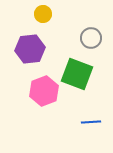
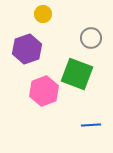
purple hexagon: moved 3 px left; rotated 12 degrees counterclockwise
blue line: moved 3 px down
